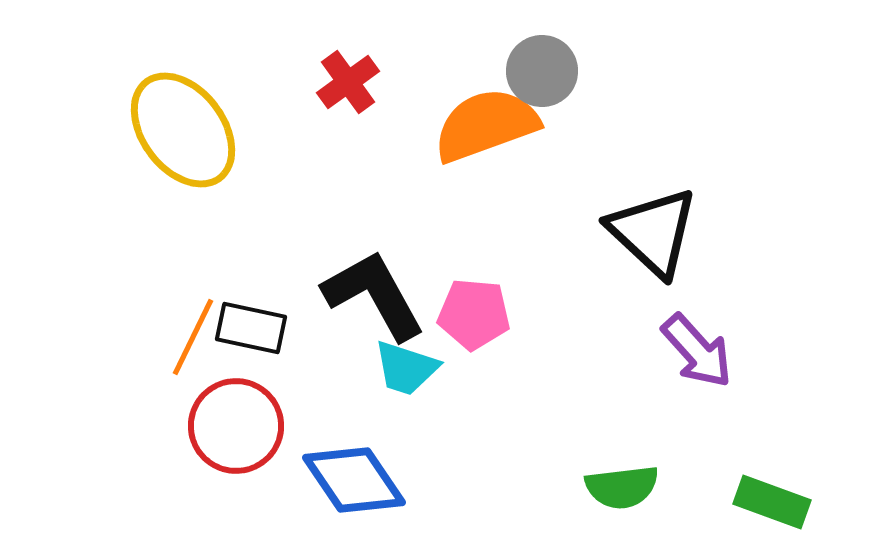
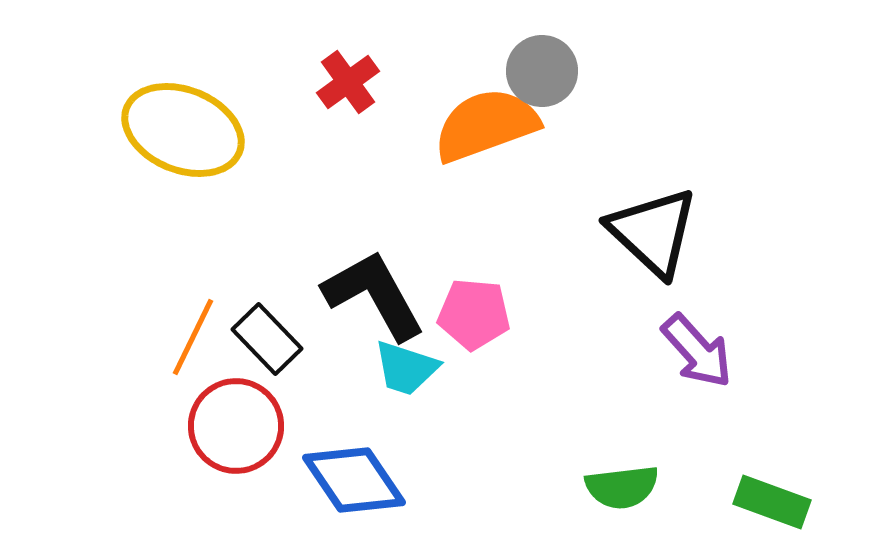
yellow ellipse: rotated 31 degrees counterclockwise
black rectangle: moved 16 px right, 11 px down; rotated 34 degrees clockwise
